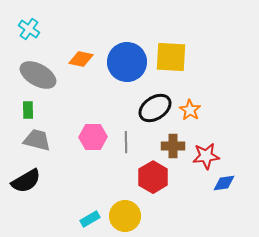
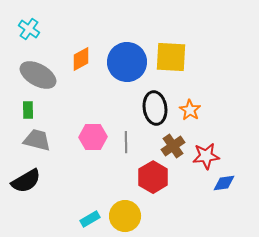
orange diamond: rotated 40 degrees counterclockwise
black ellipse: rotated 64 degrees counterclockwise
brown cross: rotated 35 degrees counterclockwise
